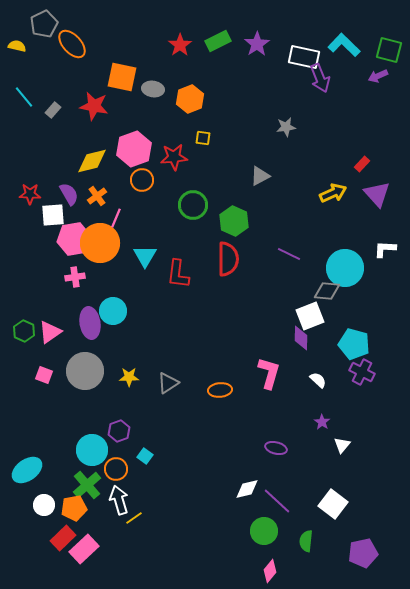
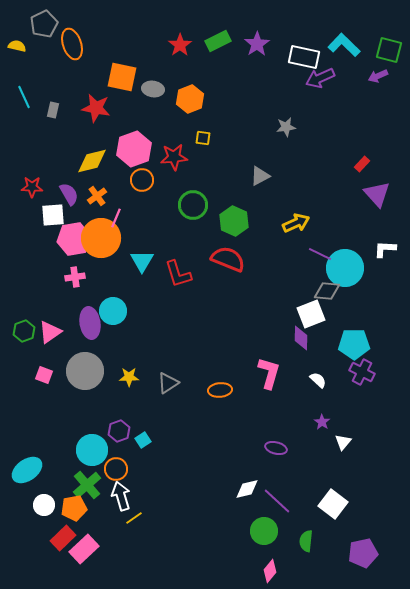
orange ellipse at (72, 44): rotated 24 degrees clockwise
purple arrow at (320, 78): rotated 88 degrees clockwise
cyan line at (24, 97): rotated 15 degrees clockwise
red star at (94, 106): moved 2 px right, 2 px down
gray rectangle at (53, 110): rotated 28 degrees counterclockwise
yellow arrow at (333, 193): moved 37 px left, 30 px down
red star at (30, 194): moved 2 px right, 7 px up
orange circle at (100, 243): moved 1 px right, 5 px up
purple line at (289, 254): moved 31 px right
cyan triangle at (145, 256): moved 3 px left, 5 px down
red semicircle at (228, 259): rotated 68 degrees counterclockwise
red L-shape at (178, 274): rotated 24 degrees counterclockwise
white square at (310, 316): moved 1 px right, 2 px up
green hexagon at (24, 331): rotated 15 degrees clockwise
cyan pentagon at (354, 344): rotated 16 degrees counterclockwise
white triangle at (342, 445): moved 1 px right, 3 px up
cyan square at (145, 456): moved 2 px left, 16 px up; rotated 21 degrees clockwise
white arrow at (119, 500): moved 2 px right, 4 px up
